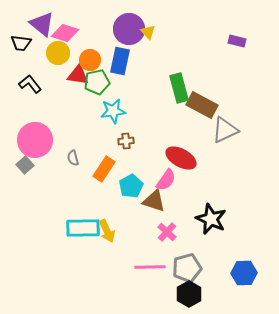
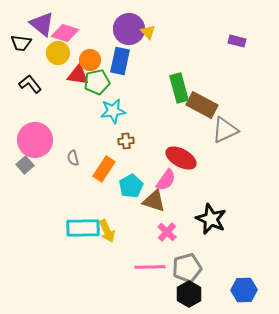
blue hexagon: moved 17 px down
